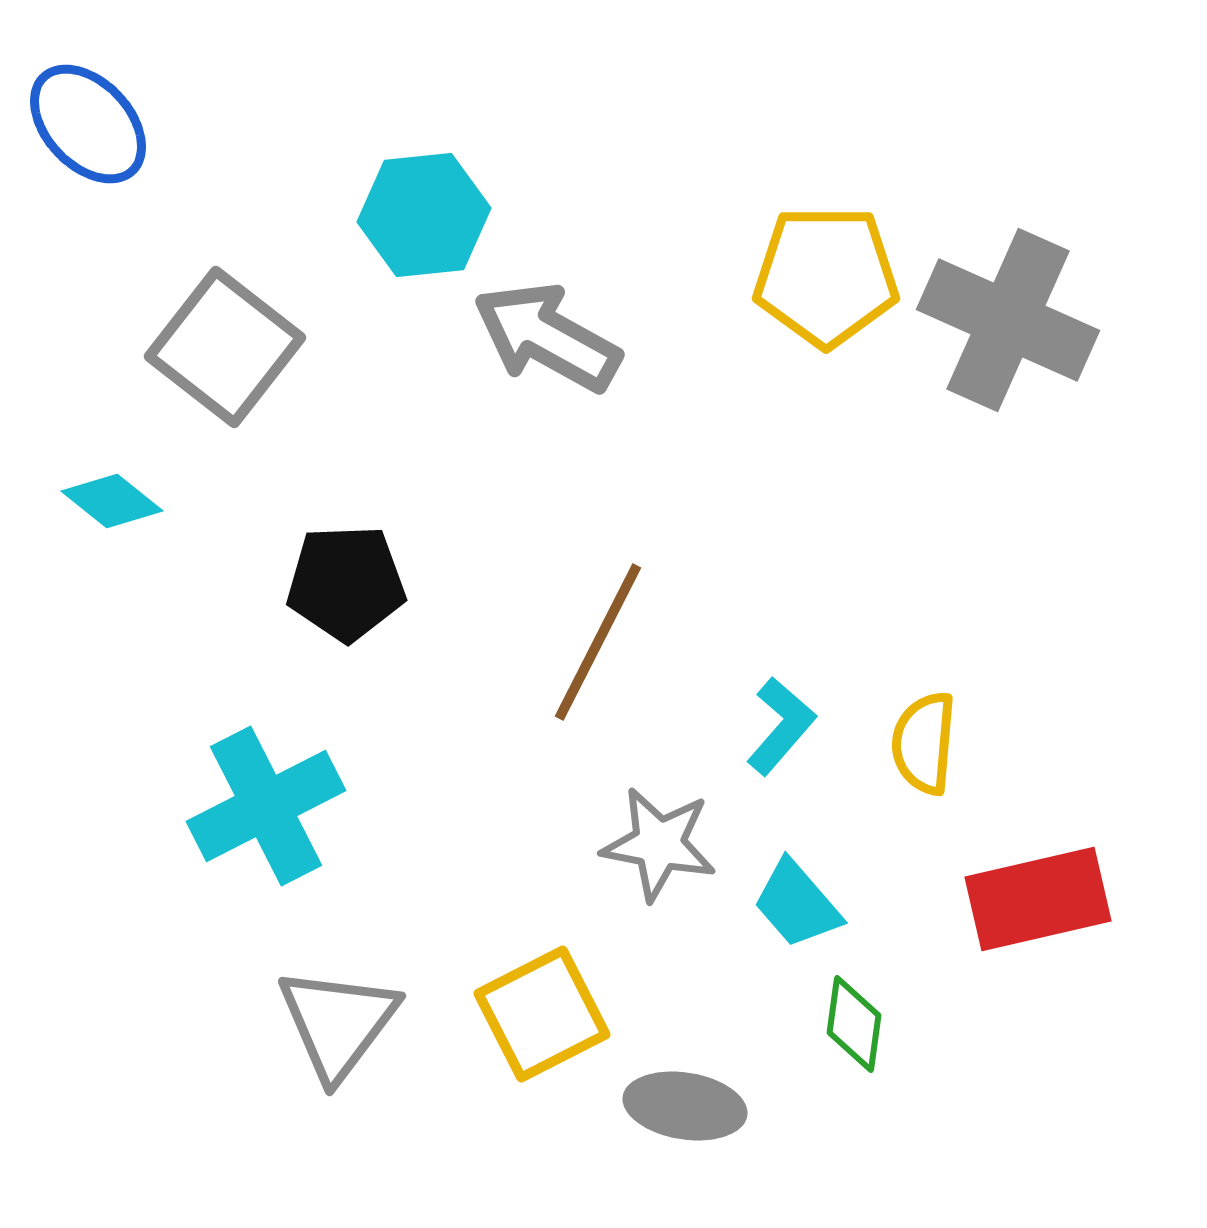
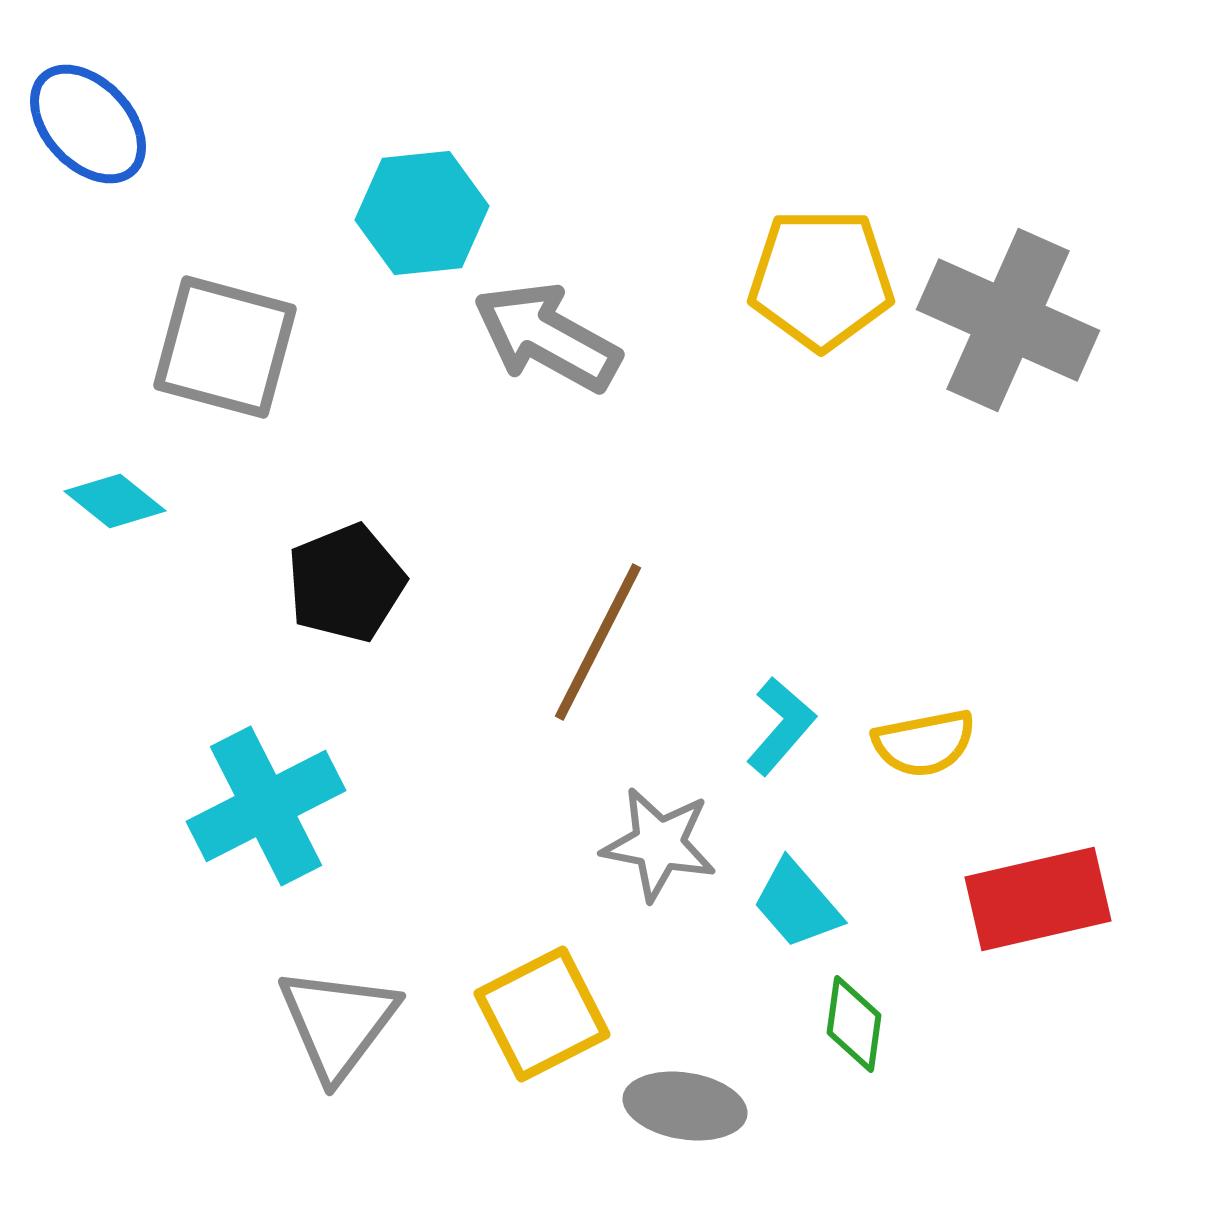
cyan hexagon: moved 2 px left, 2 px up
yellow pentagon: moved 5 px left, 3 px down
gray square: rotated 23 degrees counterclockwise
cyan diamond: moved 3 px right
black pentagon: rotated 20 degrees counterclockwise
yellow semicircle: rotated 106 degrees counterclockwise
